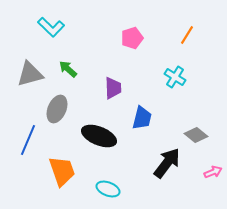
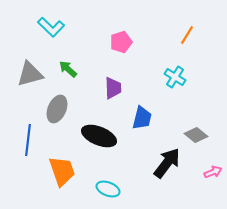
pink pentagon: moved 11 px left, 4 px down
blue line: rotated 16 degrees counterclockwise
